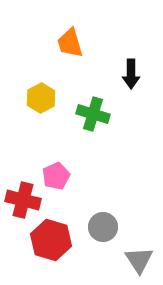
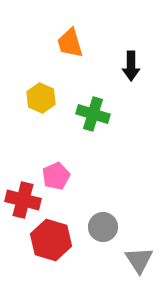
black arrow: moved 8 px up
yellow hexagon: rotated 8 degrees counterclockwise
